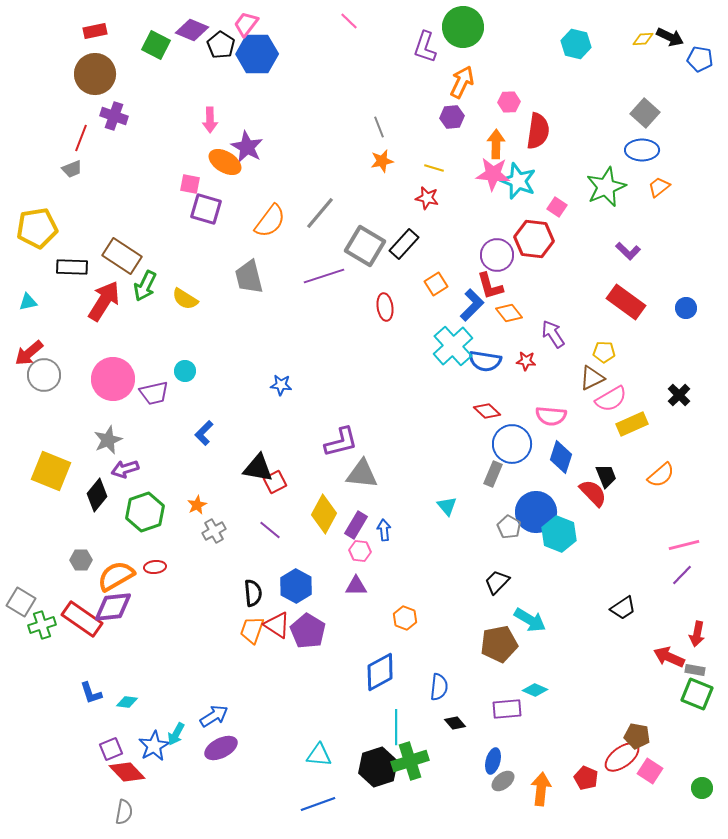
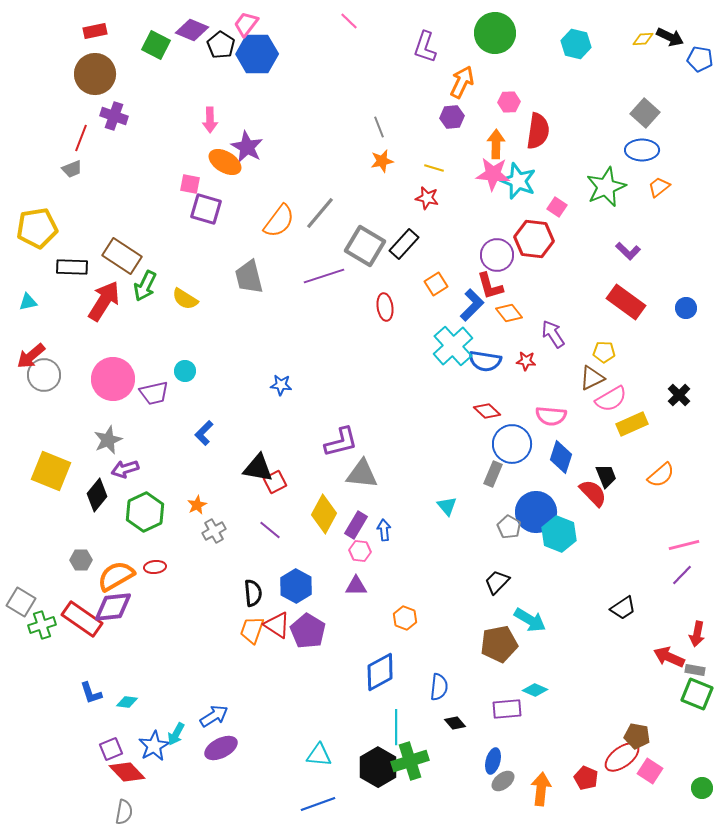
green circle at (463, 27): moved 32 px right, 6 px down
orange semicircle at (270, 221): moved 9 px right
red arrow at (29, 353): moved 2 px right, 3 px down
green hexagon at (145, 512): rotated 6 degrees counterclockwise
black hexagon at (378, 767): rotated 12 degrees counterclockwise
